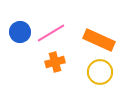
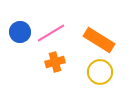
orange rectangle: rotated 8 degrees clockwise
